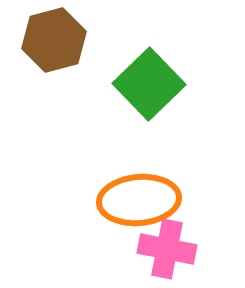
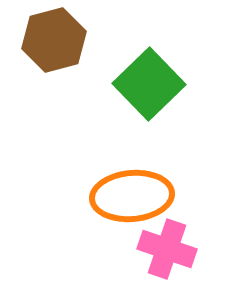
orange ellipse: moved 7 px left, 4 px up
pink cross: rotated 8 degrees clockwise
